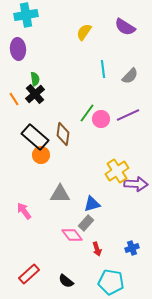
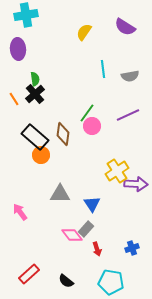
gray semicircle: rotated 36 degrees clockwise
pink circle: moved 9 px left, 7 px down
blue triangle: rotated 48 degrees counterclockwise
pink arrow: moved 4 px left, 1 px down
gray rectangle: moved 6 px down
